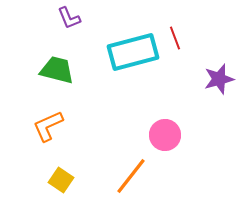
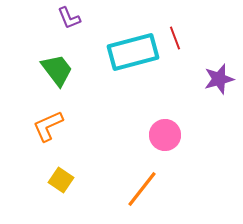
green trapezoid: rotated 39 degrees clockwise
orange line: moved 11 px right, 13 px down
